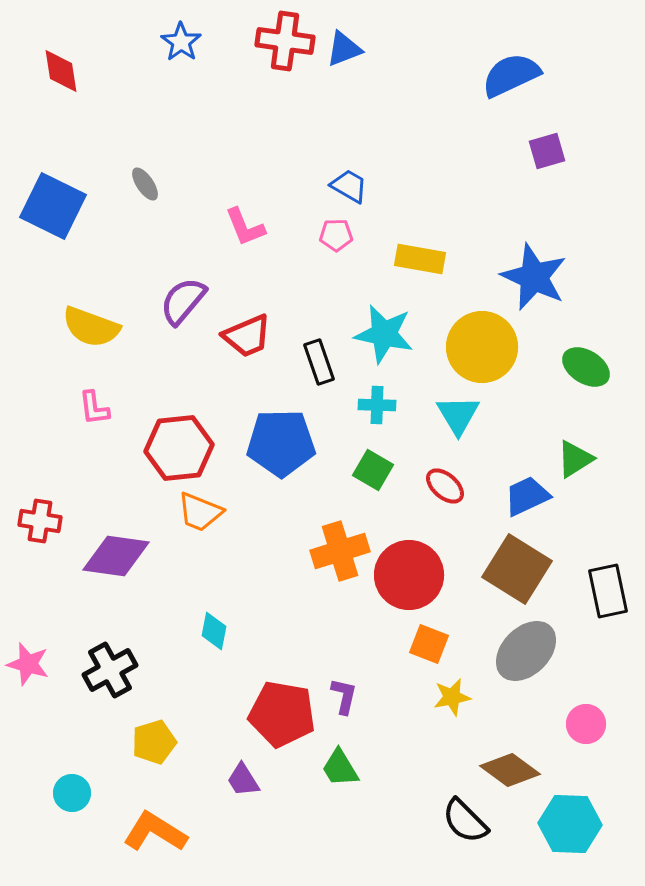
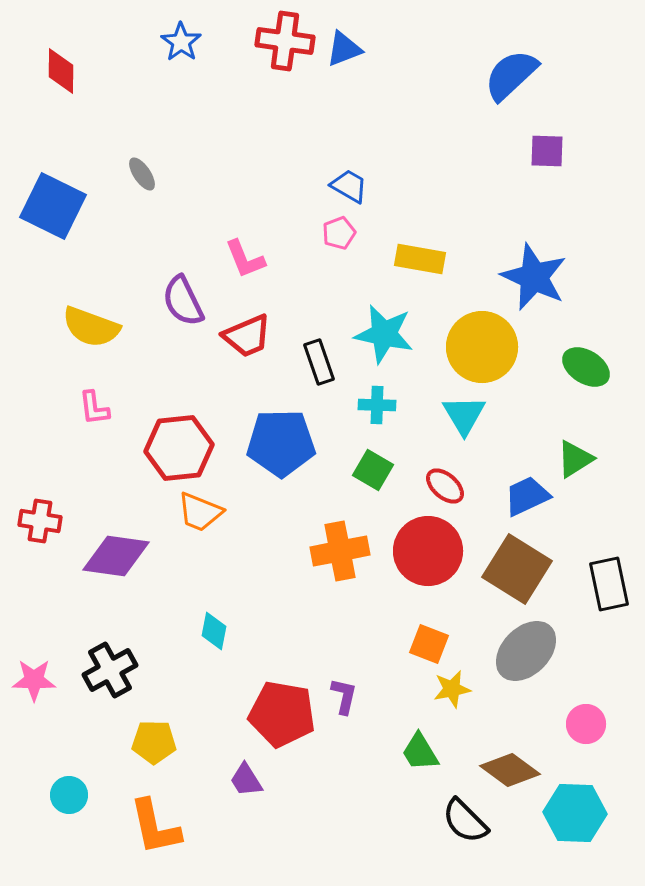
red diamond at (61, 71): rotated 9 degrees clockwise
blue semicircle at (511, 75): rotated 18 degrees counterclockwise
purple square at (547, 151): rotated 18 degrees clockwise
gray ellipse at (145, 184): moved 3 px left, 10 px up
pink L-shape at (245, 227): moved 32 px down
pink pentagon at (336, 235): moved 3 px right, 2 px up; rotated 20 degrees counterclockwise
purple semicircle at (183, 301): rotated 66 degrees counterclockwise
cyan triangle at (458, 415): moved 6 px right
orange cross at (340, 551): rotated 6 degrees clockwise
red circle at (409, 575): moved 19 px right, 24 px up
black rectangle at (608, 591): moved 1 px right, 7 px up
pink star at (28, 664): moved 6 px right, 16 px down; rotated 15 degrees counterclockwise
yellow star at (452, 697): moved 8 px up
yellow pentagon at (154, 742): rotated 18 degrees clockwise
green trapezoid at (340, 768): moved 80 px right, 16 px up
purple trapezoid at (243, 780): moved 3 px right
cyan circle at (72, 793): moved 3 px left, 2 px down
cyan hexagon at (570, 824): moved 5 px right, 11 px up
orange L-shape at (155, 832): moved 5 px up; rotated 134 degrees counterclockwise
